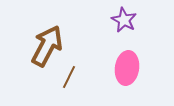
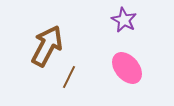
pink ellipse: rotated 48 degrees counterclockwise
